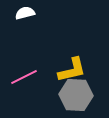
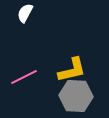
white semicircle: rotated 48 degrees counterclockwise
gray hexagon: moved 1 px down
